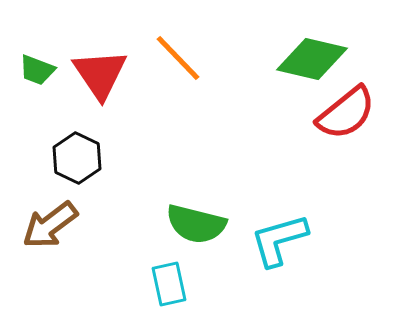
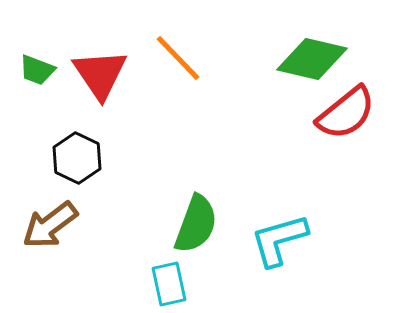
green semicircle: rotated 84 degrees counterclockwise
